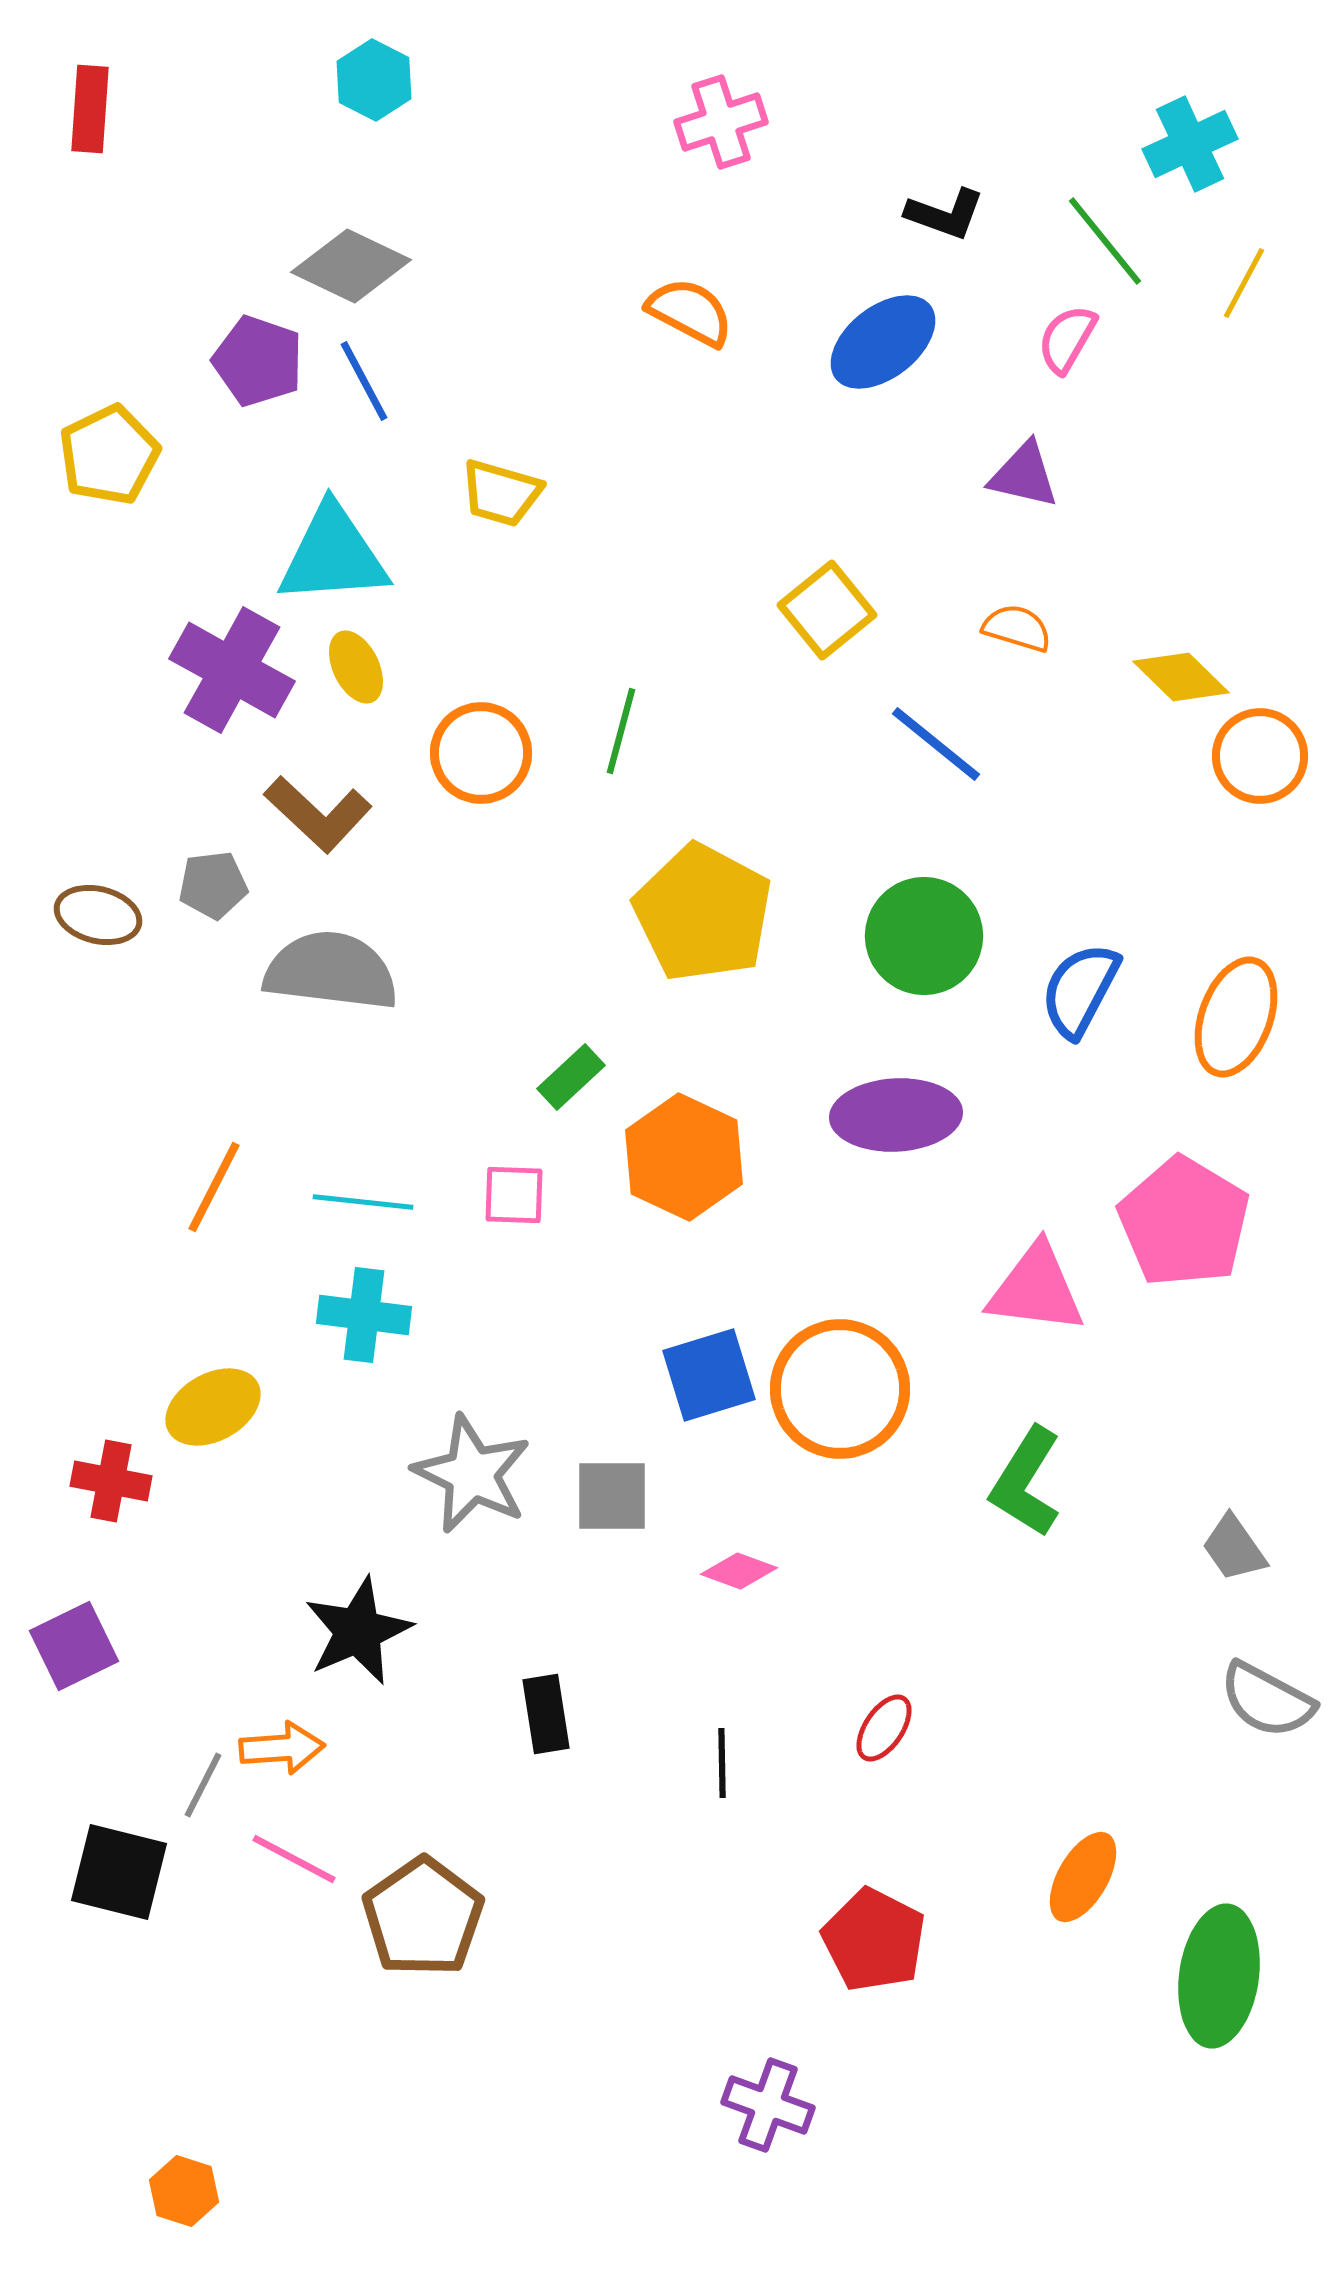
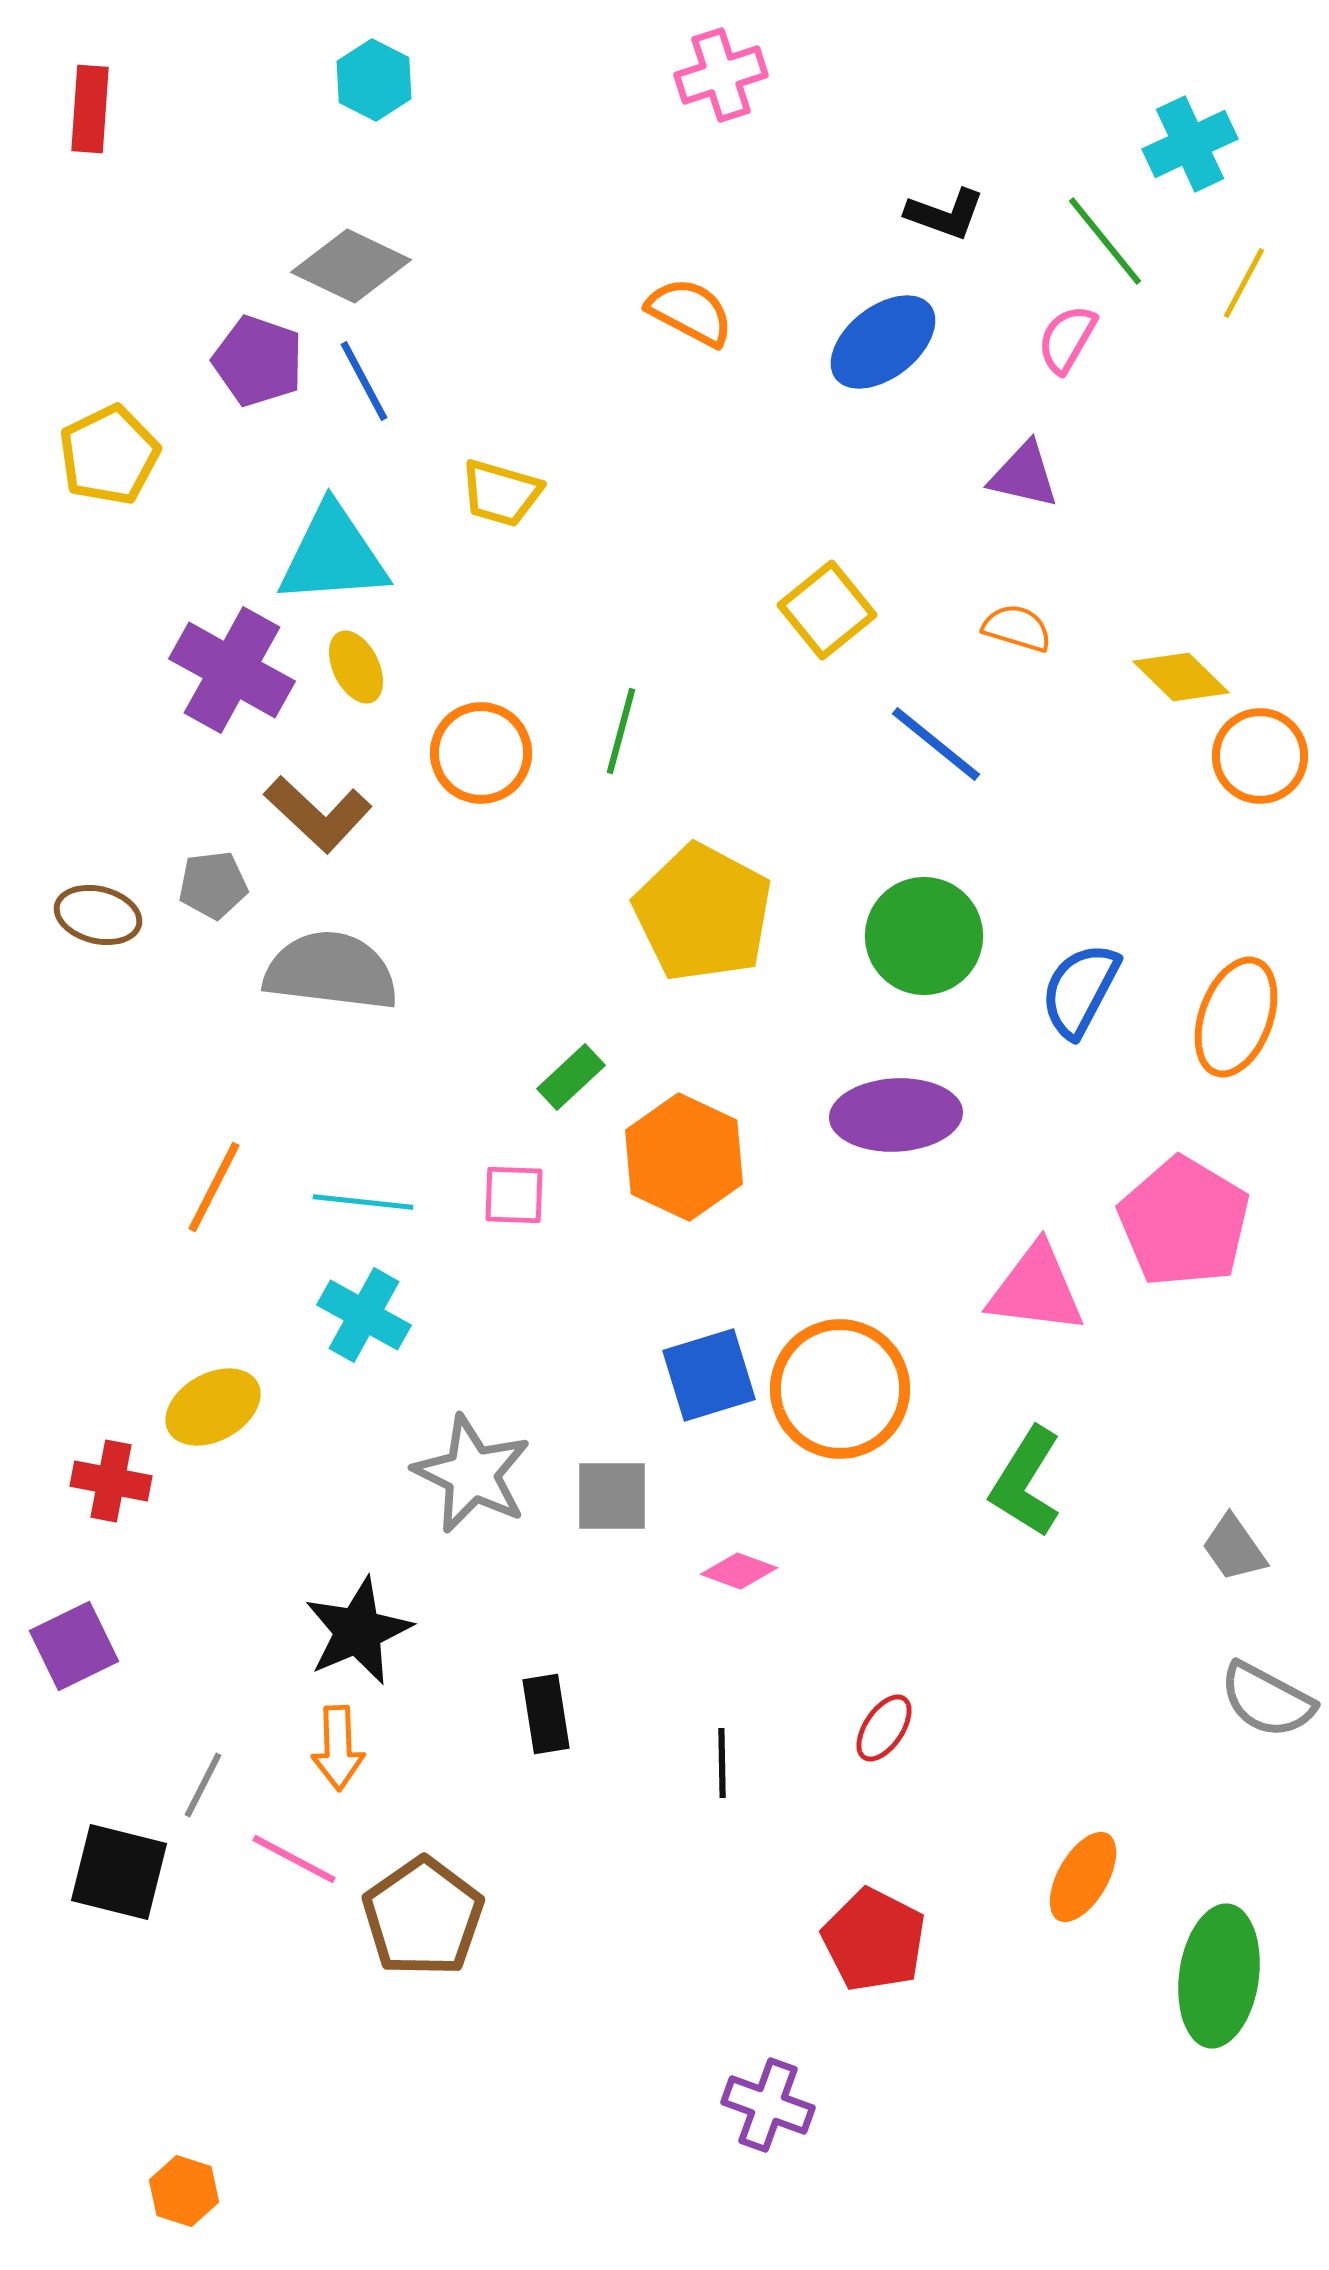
pink cross at (721, 122): moved 47 px up
cyan cross at (364, 1315): rotated 22 degrees clockwise
orange arrow at (282, 1748): moved 56 px right; rotated 92 degrees clockwise
